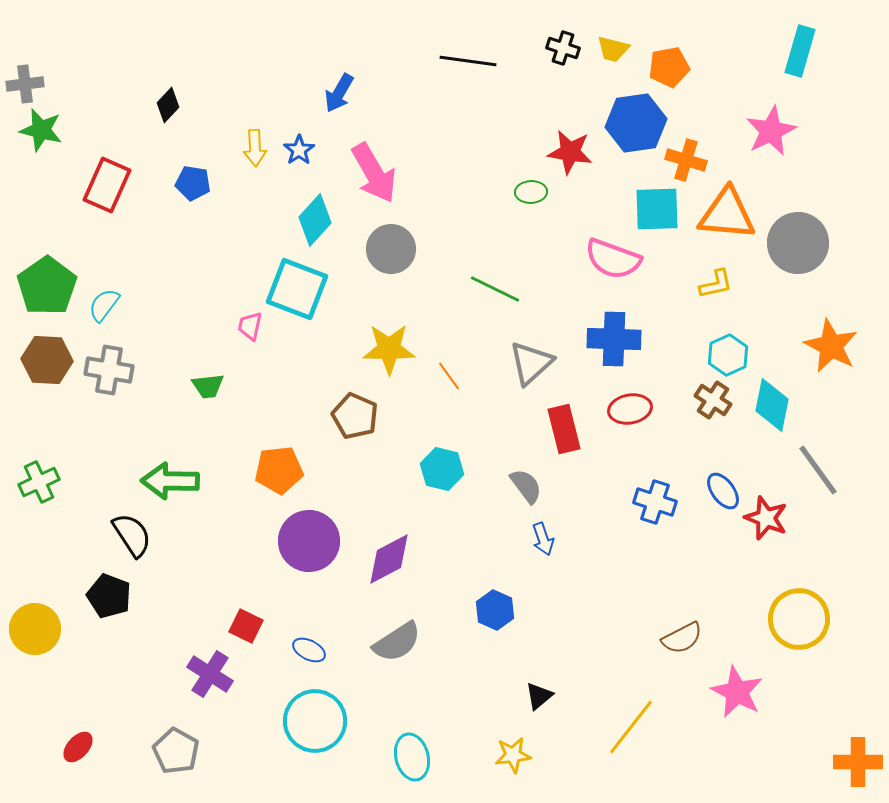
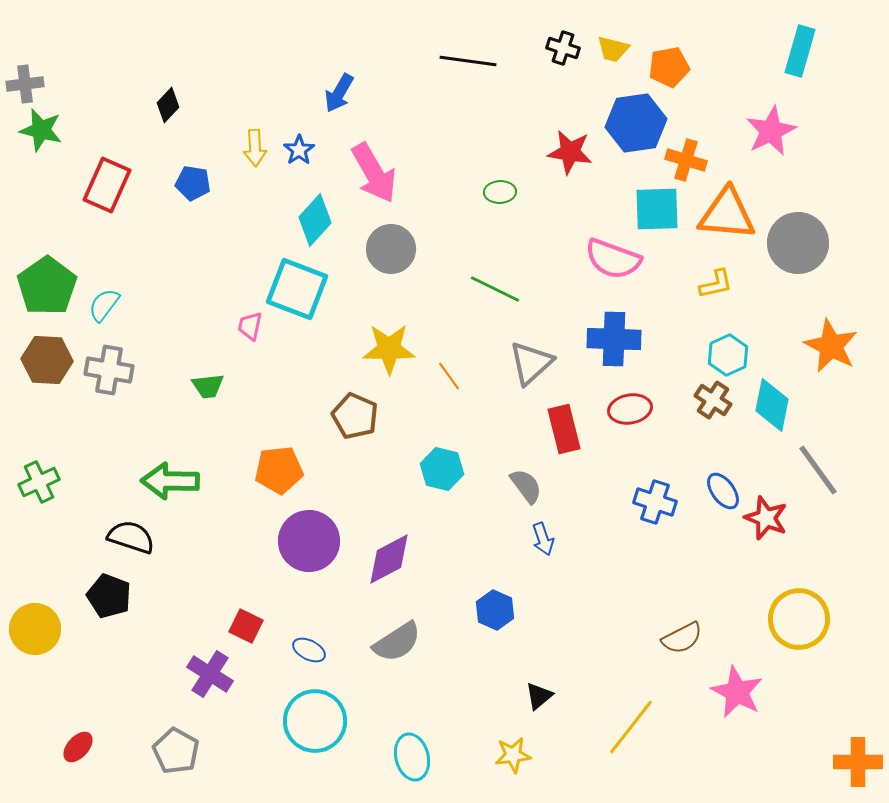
green ellipse at (531, 192): moved 31 px left
black semicircle at (132, 535): moved 1 px left, 2 px down; rotated 39 degrees counterclockwise
